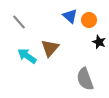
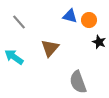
blue triangle: rotated 28 degrees counterclockwise
cyan arrow: moved 13 px left, 1 px down
gray semicircle: moved 7 px left, 3 px down
